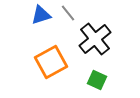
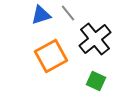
orange square: moved 6 px up
green square: moved 1 px left, 1 px down
